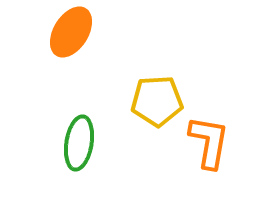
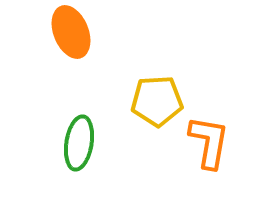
orange ellipse: rotated 54 degrees counterclockwise
